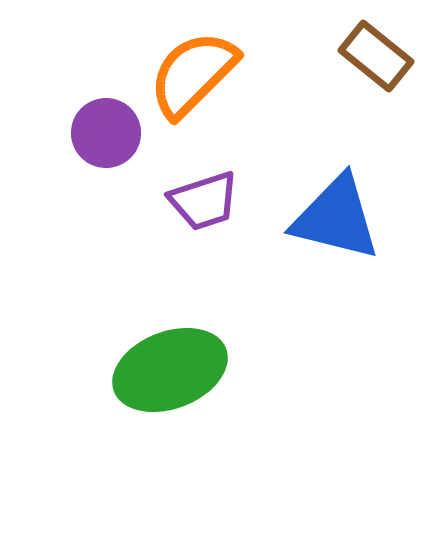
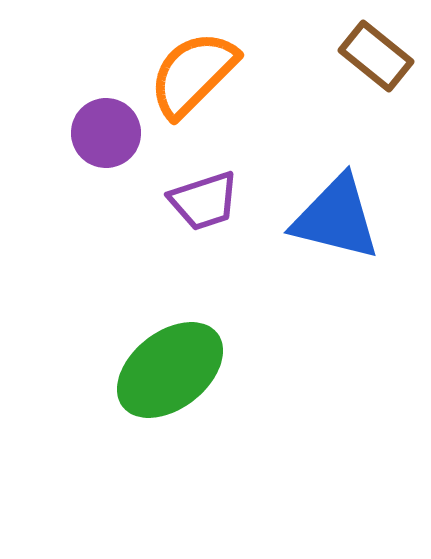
green ellipse: rotated 17 degrees counterclockwise
